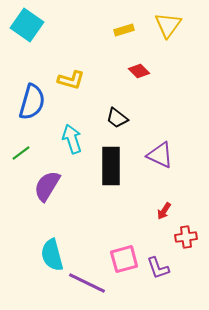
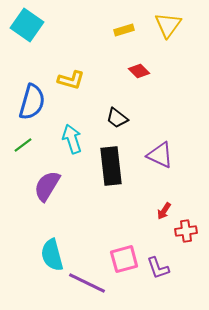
green line: moved 2 px right, 8 px up
black rectangle: rotated 6 degrees counterclockwise
red cross: moved 6 px up
